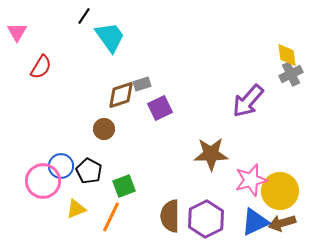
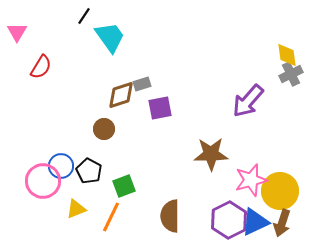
purple square: rotated 15 degrees clockwise
purple hexagon: moved 23 px right, 1 px down
brown arrow: rotated 56 degrees counterclockwise
